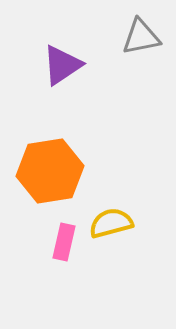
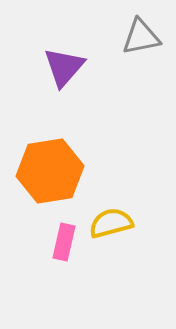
purple triangle: moved 2 px right, 2 px down; rotated 15 degrees counterclockwise
